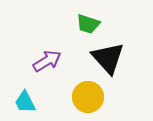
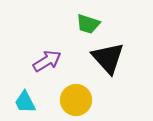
yellow circle: moved 12 px left, 3 px down
